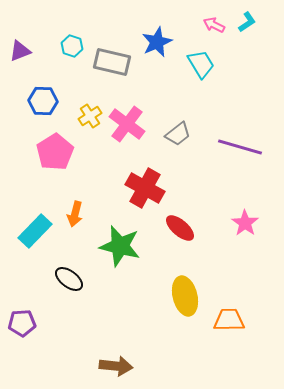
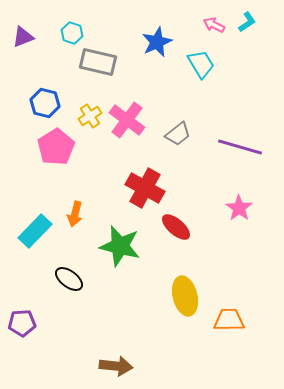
cyan hexagon: moved 13 px up
purple triangle: moved 3 px right, 14 px up
gray rectangle: moved 14 px left
blue hexagon: moved 2 px right, 2 px down; rotated 12 degrees clockwise
pink cross: moved 4 px up
pink pentagon: moved 1 px right, 5 px up
pink star: moved 6 px left, 15 px up
red ellipse: moved 4 px left, 1 px up
